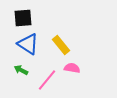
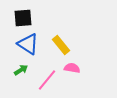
green arrow: rotated 120 degrees clockwise
